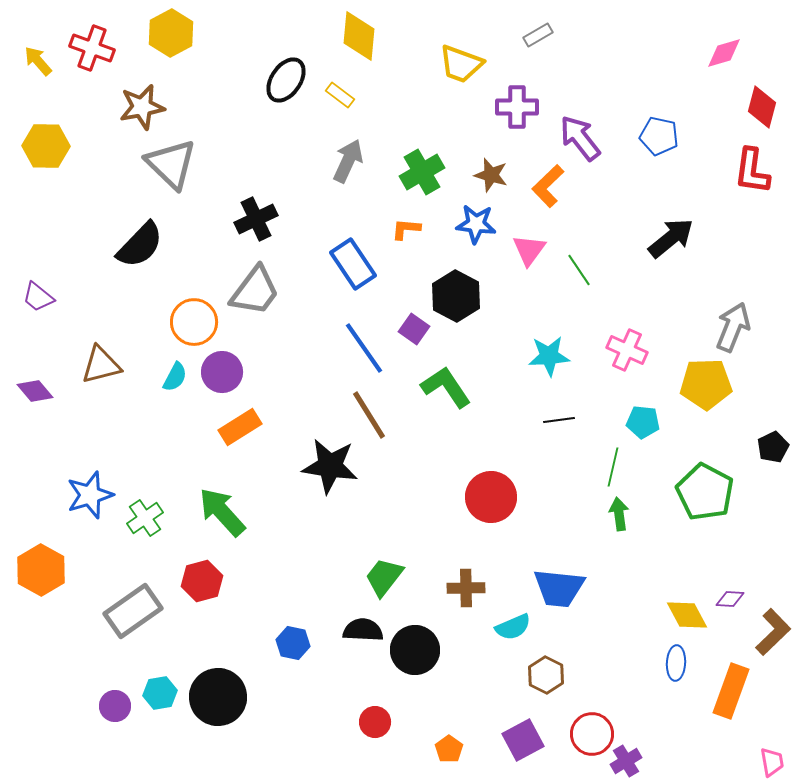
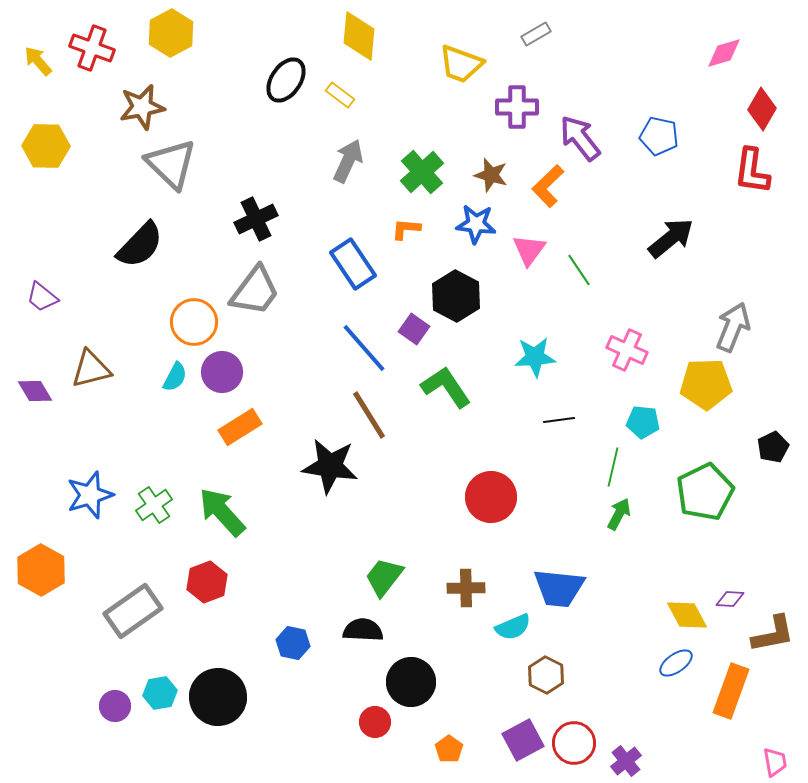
gray rectangle at (538, 35): moved 2 px left, 1 px up
red diamond at (762, 107): moved 2 px down; rotated 15 degrees clockwise
green cross at (422, 172): rotated 12 degrees counterclockwise
purple trapezoid at (38, 297): moved 4 px right
blue line at (364, 348): rotated 6 degrees counterclockwise
cyan star at (549, 356): moved 14 px left, 1 px down
brown triangle at (101, 365): moved 10 px left, 4 px down
purple diamond at (35, 391): rotated 9 degrees clockwise
green pentagon at (705, 492): rotated 18 degrees clockwise
green arrow at (619, 514): rotated 36 degrees clockwise
green cross at (145, 518): moved 9 px right, 13 px up
red hexagon at (202, 581): moved 5 px right, 1 px down; rotated 6 degrees counterclockwise
brown L-shape at (773, 632): moved 2 px down; rotated 33 degrees clockwise
black circle at (415, 650): moved 4 px left, 32 px down
blue ellipse at (676, 663): rotated 52 degrees clockwise
red circle at (592, 734): moved 18 px left, 9 px down
purple cross at (626, 761): rotated 8 degrees counterclockwise
pink trapezoid at (772, 762): moved 3 px right
